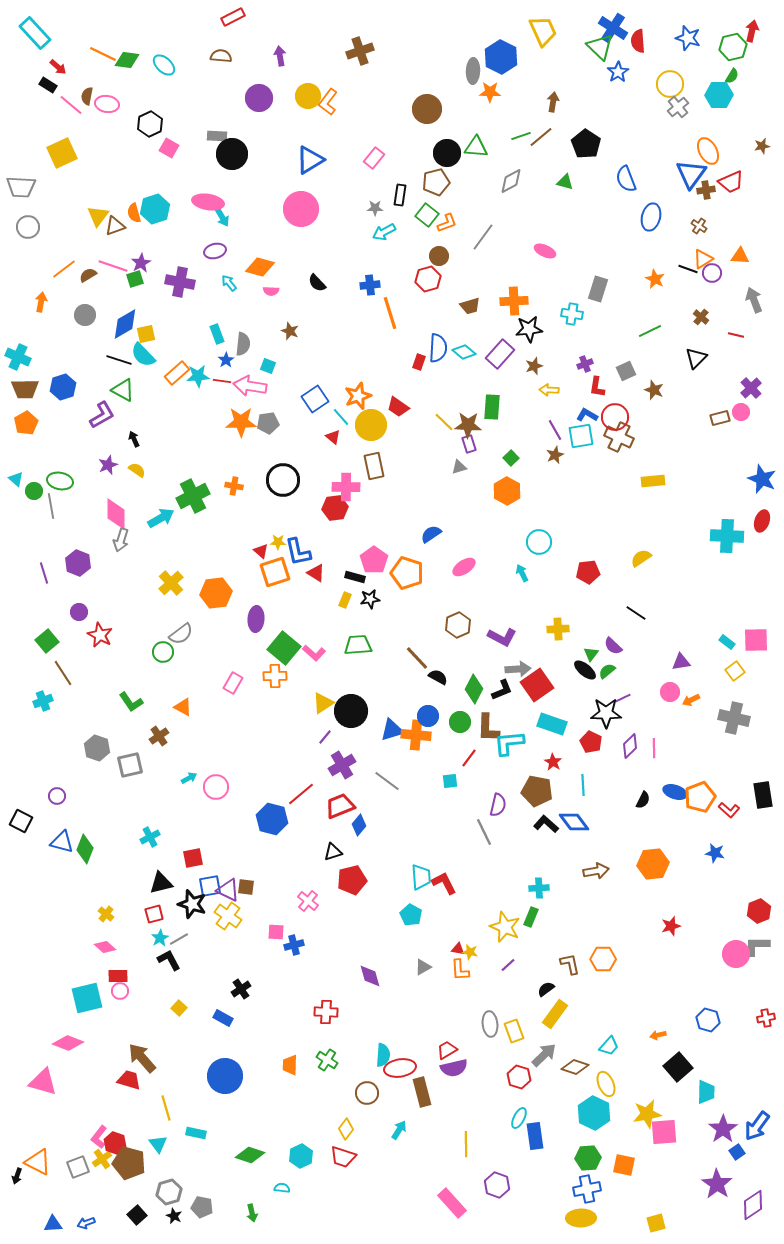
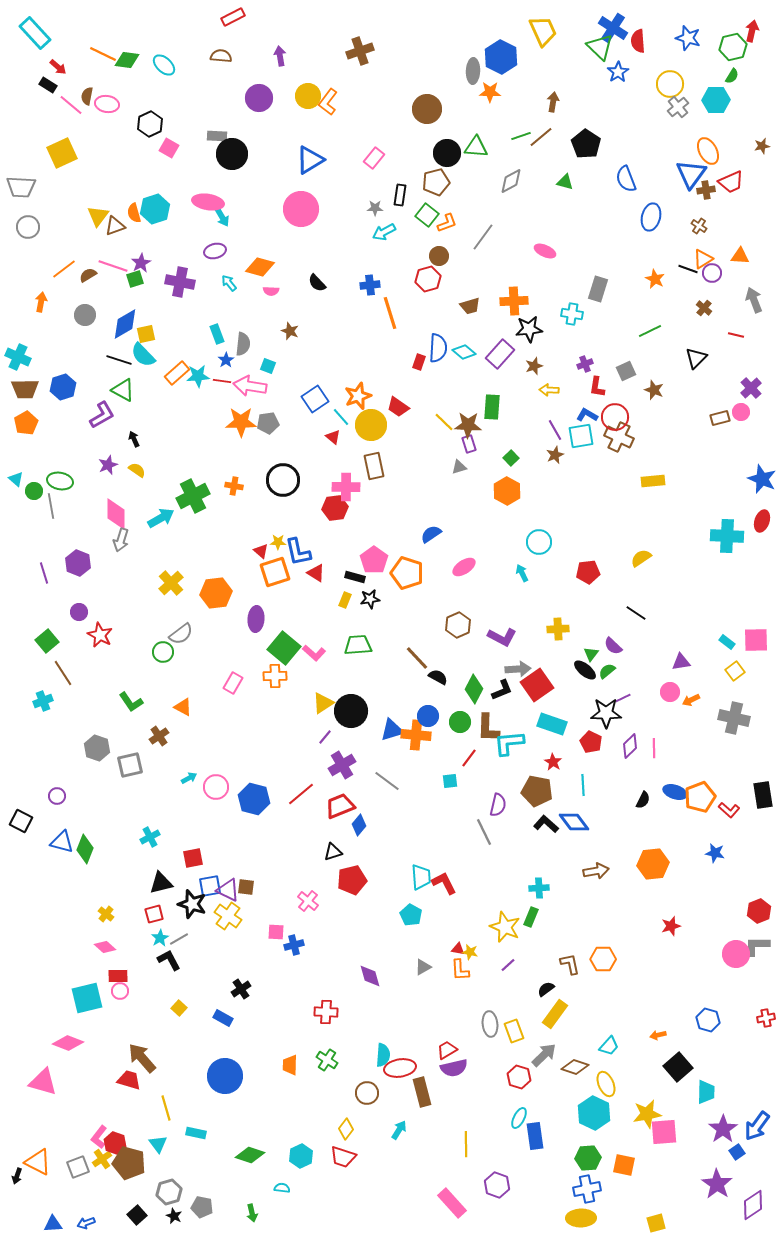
cyan hexagon at (719, 95): moved 3 px left, 5 px down
brown cross at (701, 317): moved 3 px right, 9 px up
blue hexagon at (272, 819): moved 18 px left, 20 px up
